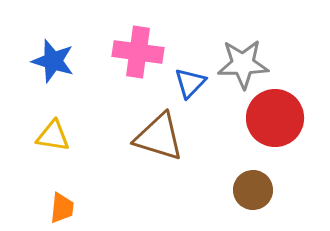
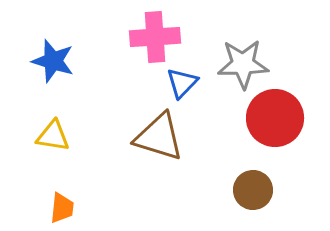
pink cross: moved 17 px right, 15 px up; rotated 12 degrees counterclockwise
blue triangle: moved 8 px left
